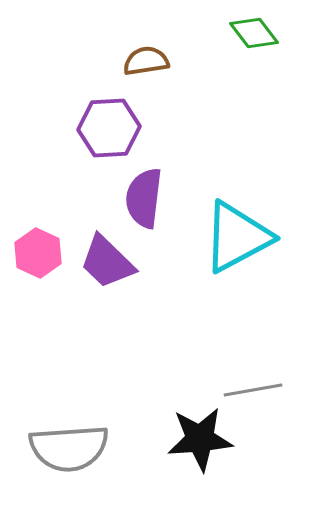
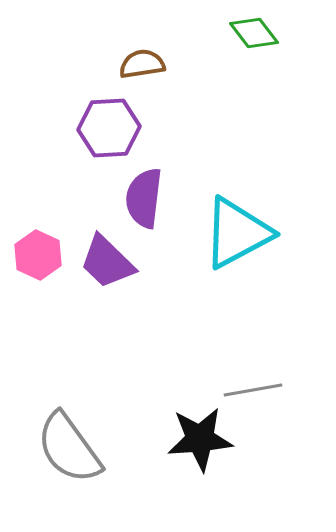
brown semicircle: moved 4 px left, 3 px down
cyan triangle: moved 4 px up
pink hexagon: moved 2 px down
gray semicircle: rotated 58 degrees clockwise
